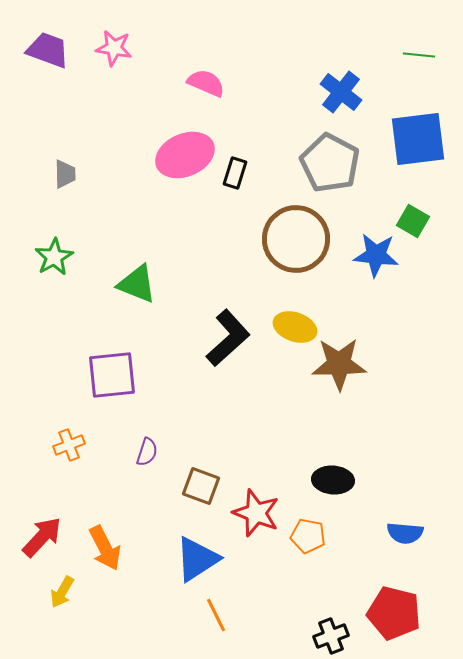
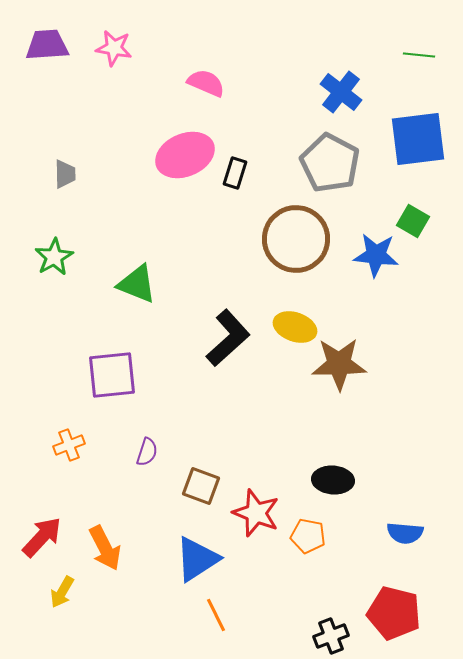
purple trapezoid: moved 1 px left, 5 px up; rotated 24 degrees counterclockwise
